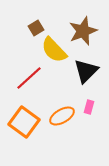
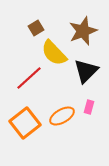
yellow semicircle: moved 3 px down
orange square: moved 1 px right, 1 px down; rotated 16 degrees clockwise
